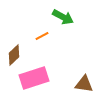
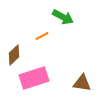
brown triangle: moved 2 px left, 1 px up
